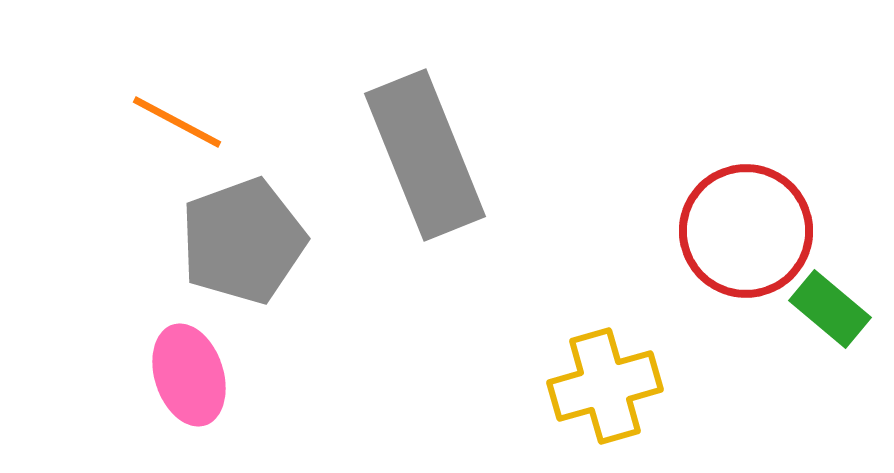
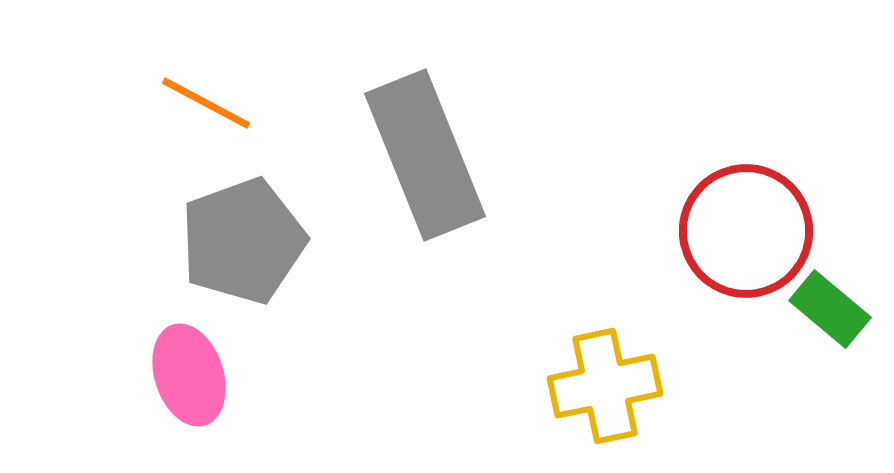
orange line: moved 29 px right, 19 px up
yellow cross: rotated 4 degrees clockwise
